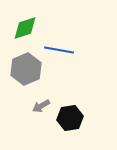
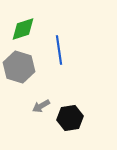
green diamond: moved 2 px left, 1 px down
blue line: rotated 72 degrees clockwise
gray hexagon: moved 7 px left, 2 px up; rotated 20 degrees counterclockwise
